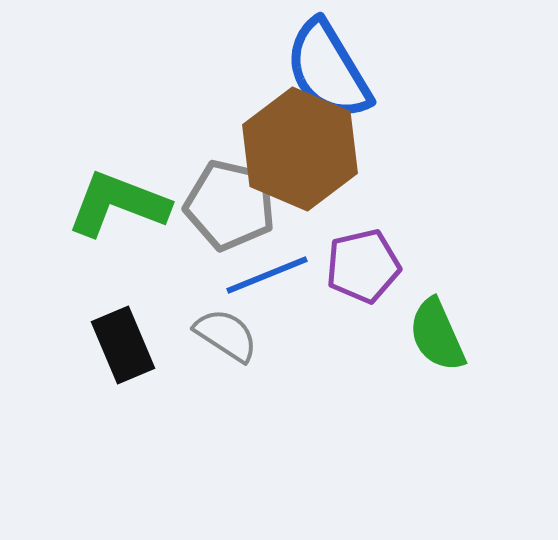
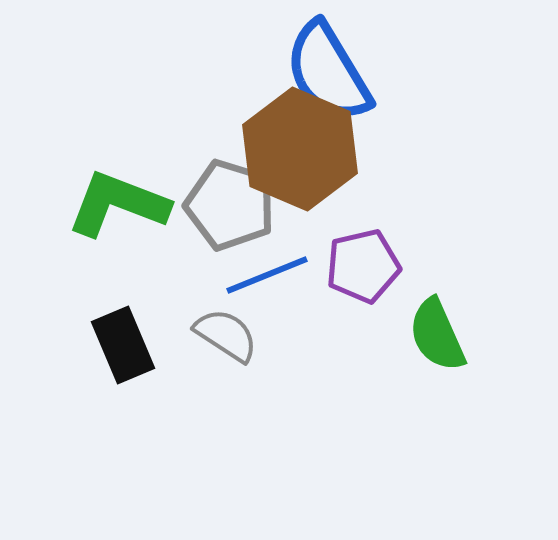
blue semicircle: moved 2 px down
gray pentagon: rotated 4 degrees clockwise
